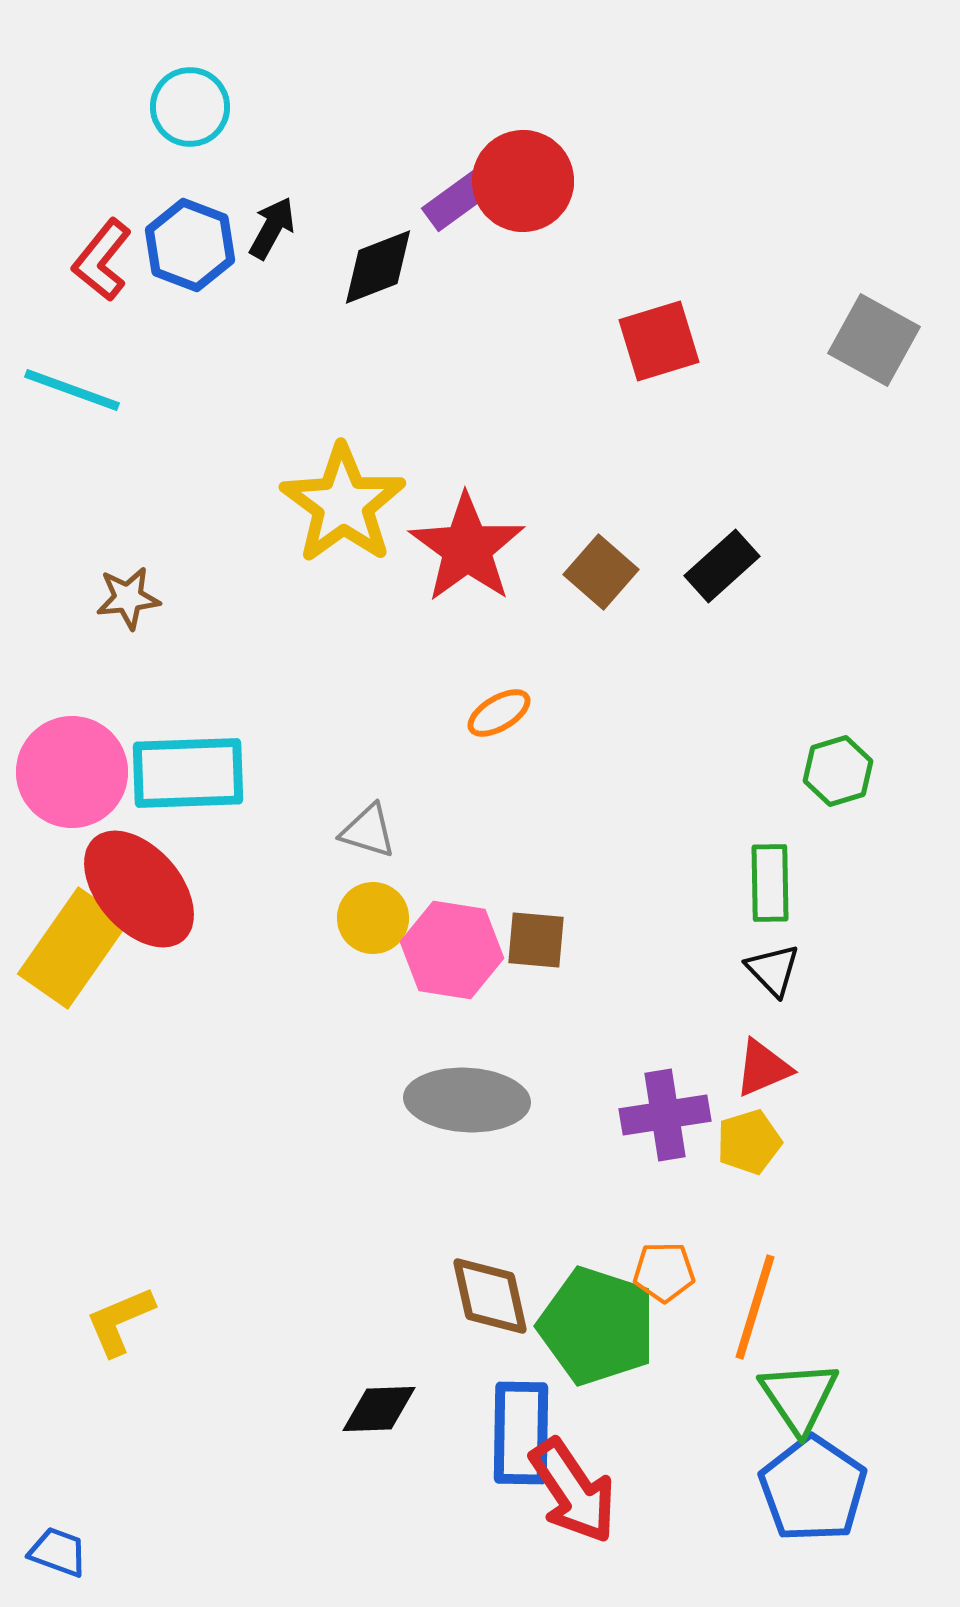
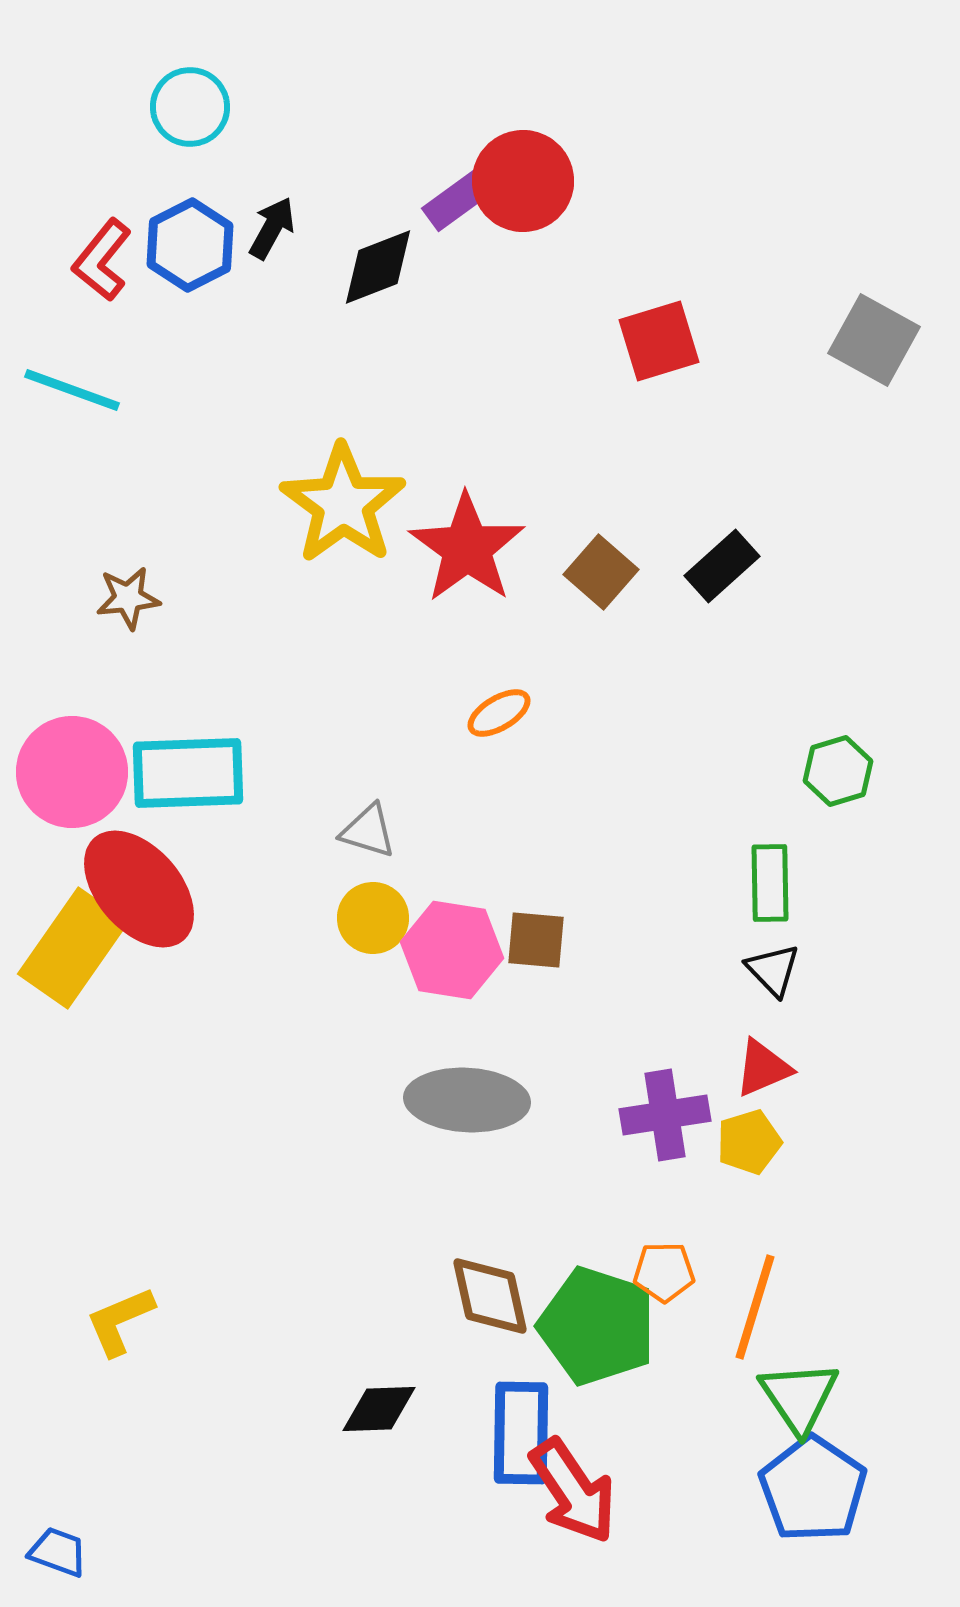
blue hexagon at (190, 245): rotated 12 degrees clockwise
